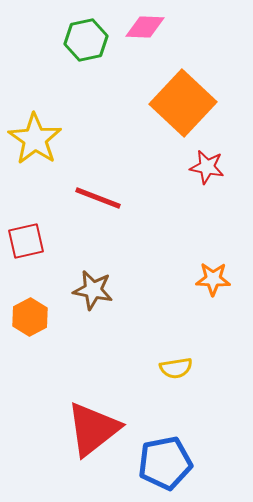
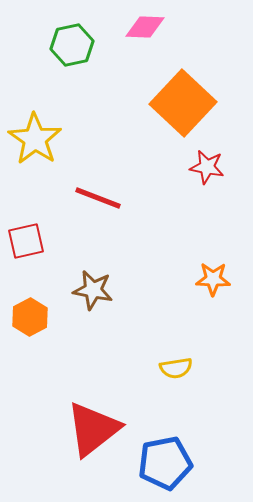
green hexagon: moved 14 px left, 5 px down
